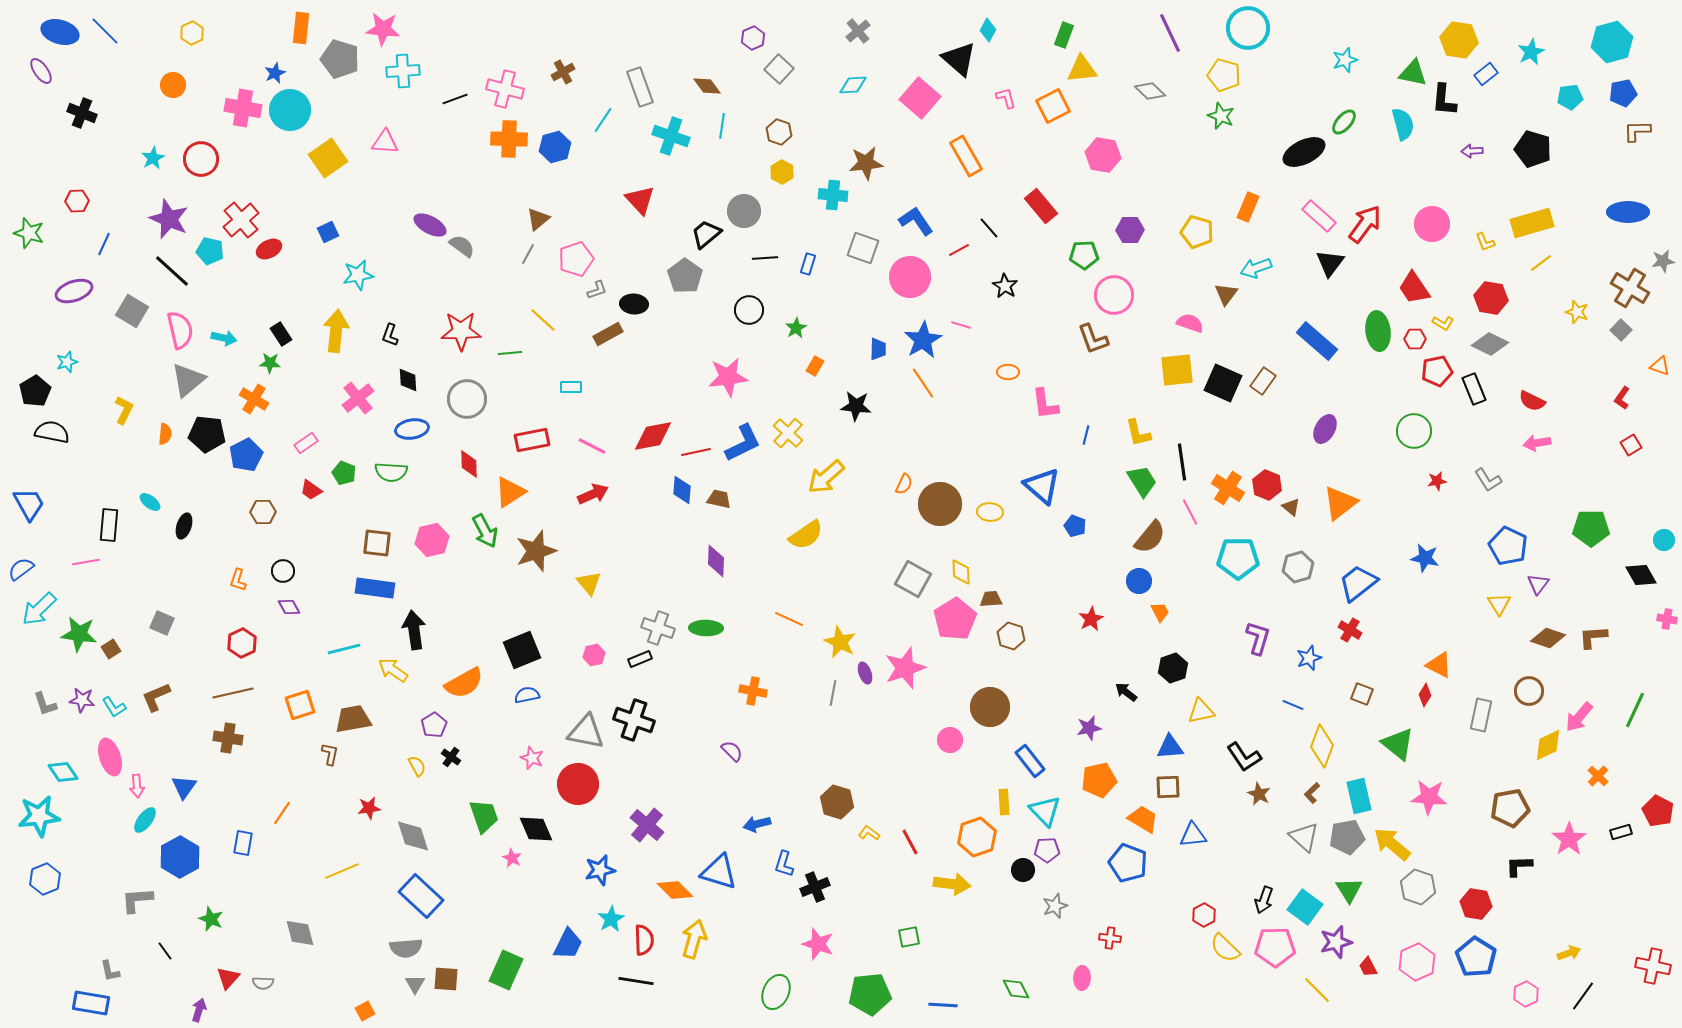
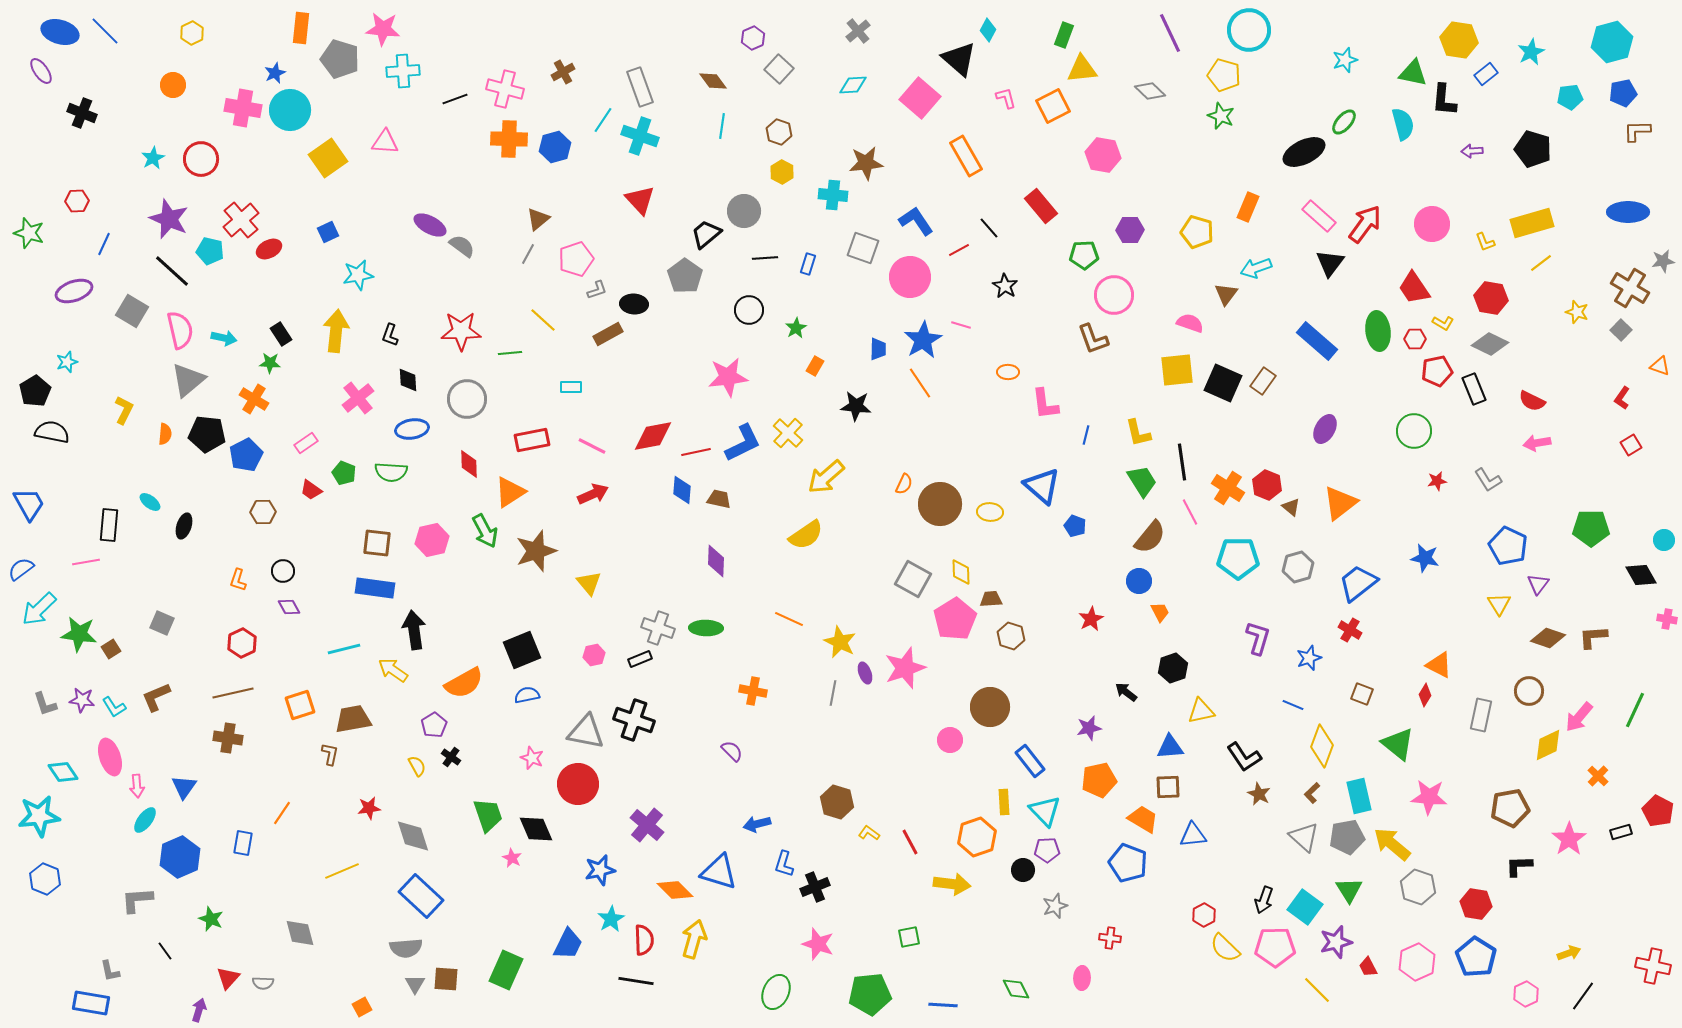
cyan circle at (1248, 28): moved 1 px right, 2 px down
brown diamond at (707, 86): moved 6 px right, 5 px up
cyan cross at (671, 136): moved 31 px left
orange line at (923, 383): moved 3 px left
green trapezoid at (484, 816): moved 4 px right, 1 px up
blue hexagon at (180, 857): rotated 6 degrees clockwise
blue hexagon at (45, 879): rotated 16 degrees counterclockwise
orange square at (365, 1011): moved 3 px left, 4 px up
